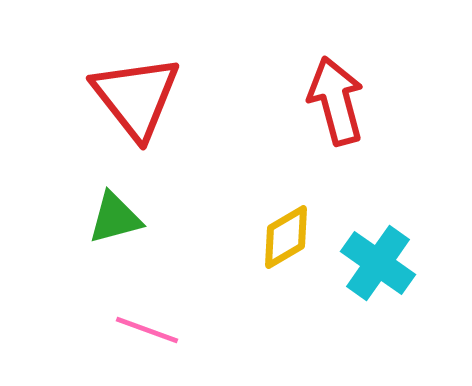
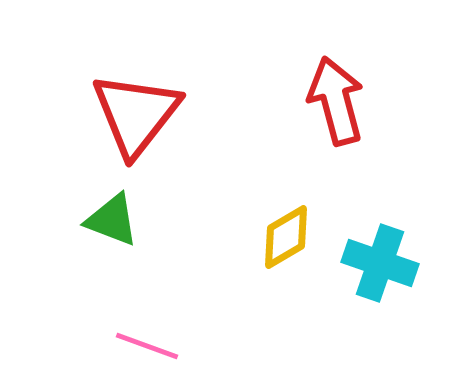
red triangle: moved 17 px down; rotated 16 degrees clockwise
green triangle: moved 3 px left, 2 px down; rotated 36 degrees clockwise
cyan cross: moved 2 px right; rotated 16 degrees counterclockwise
pink line: moved 16 px down
